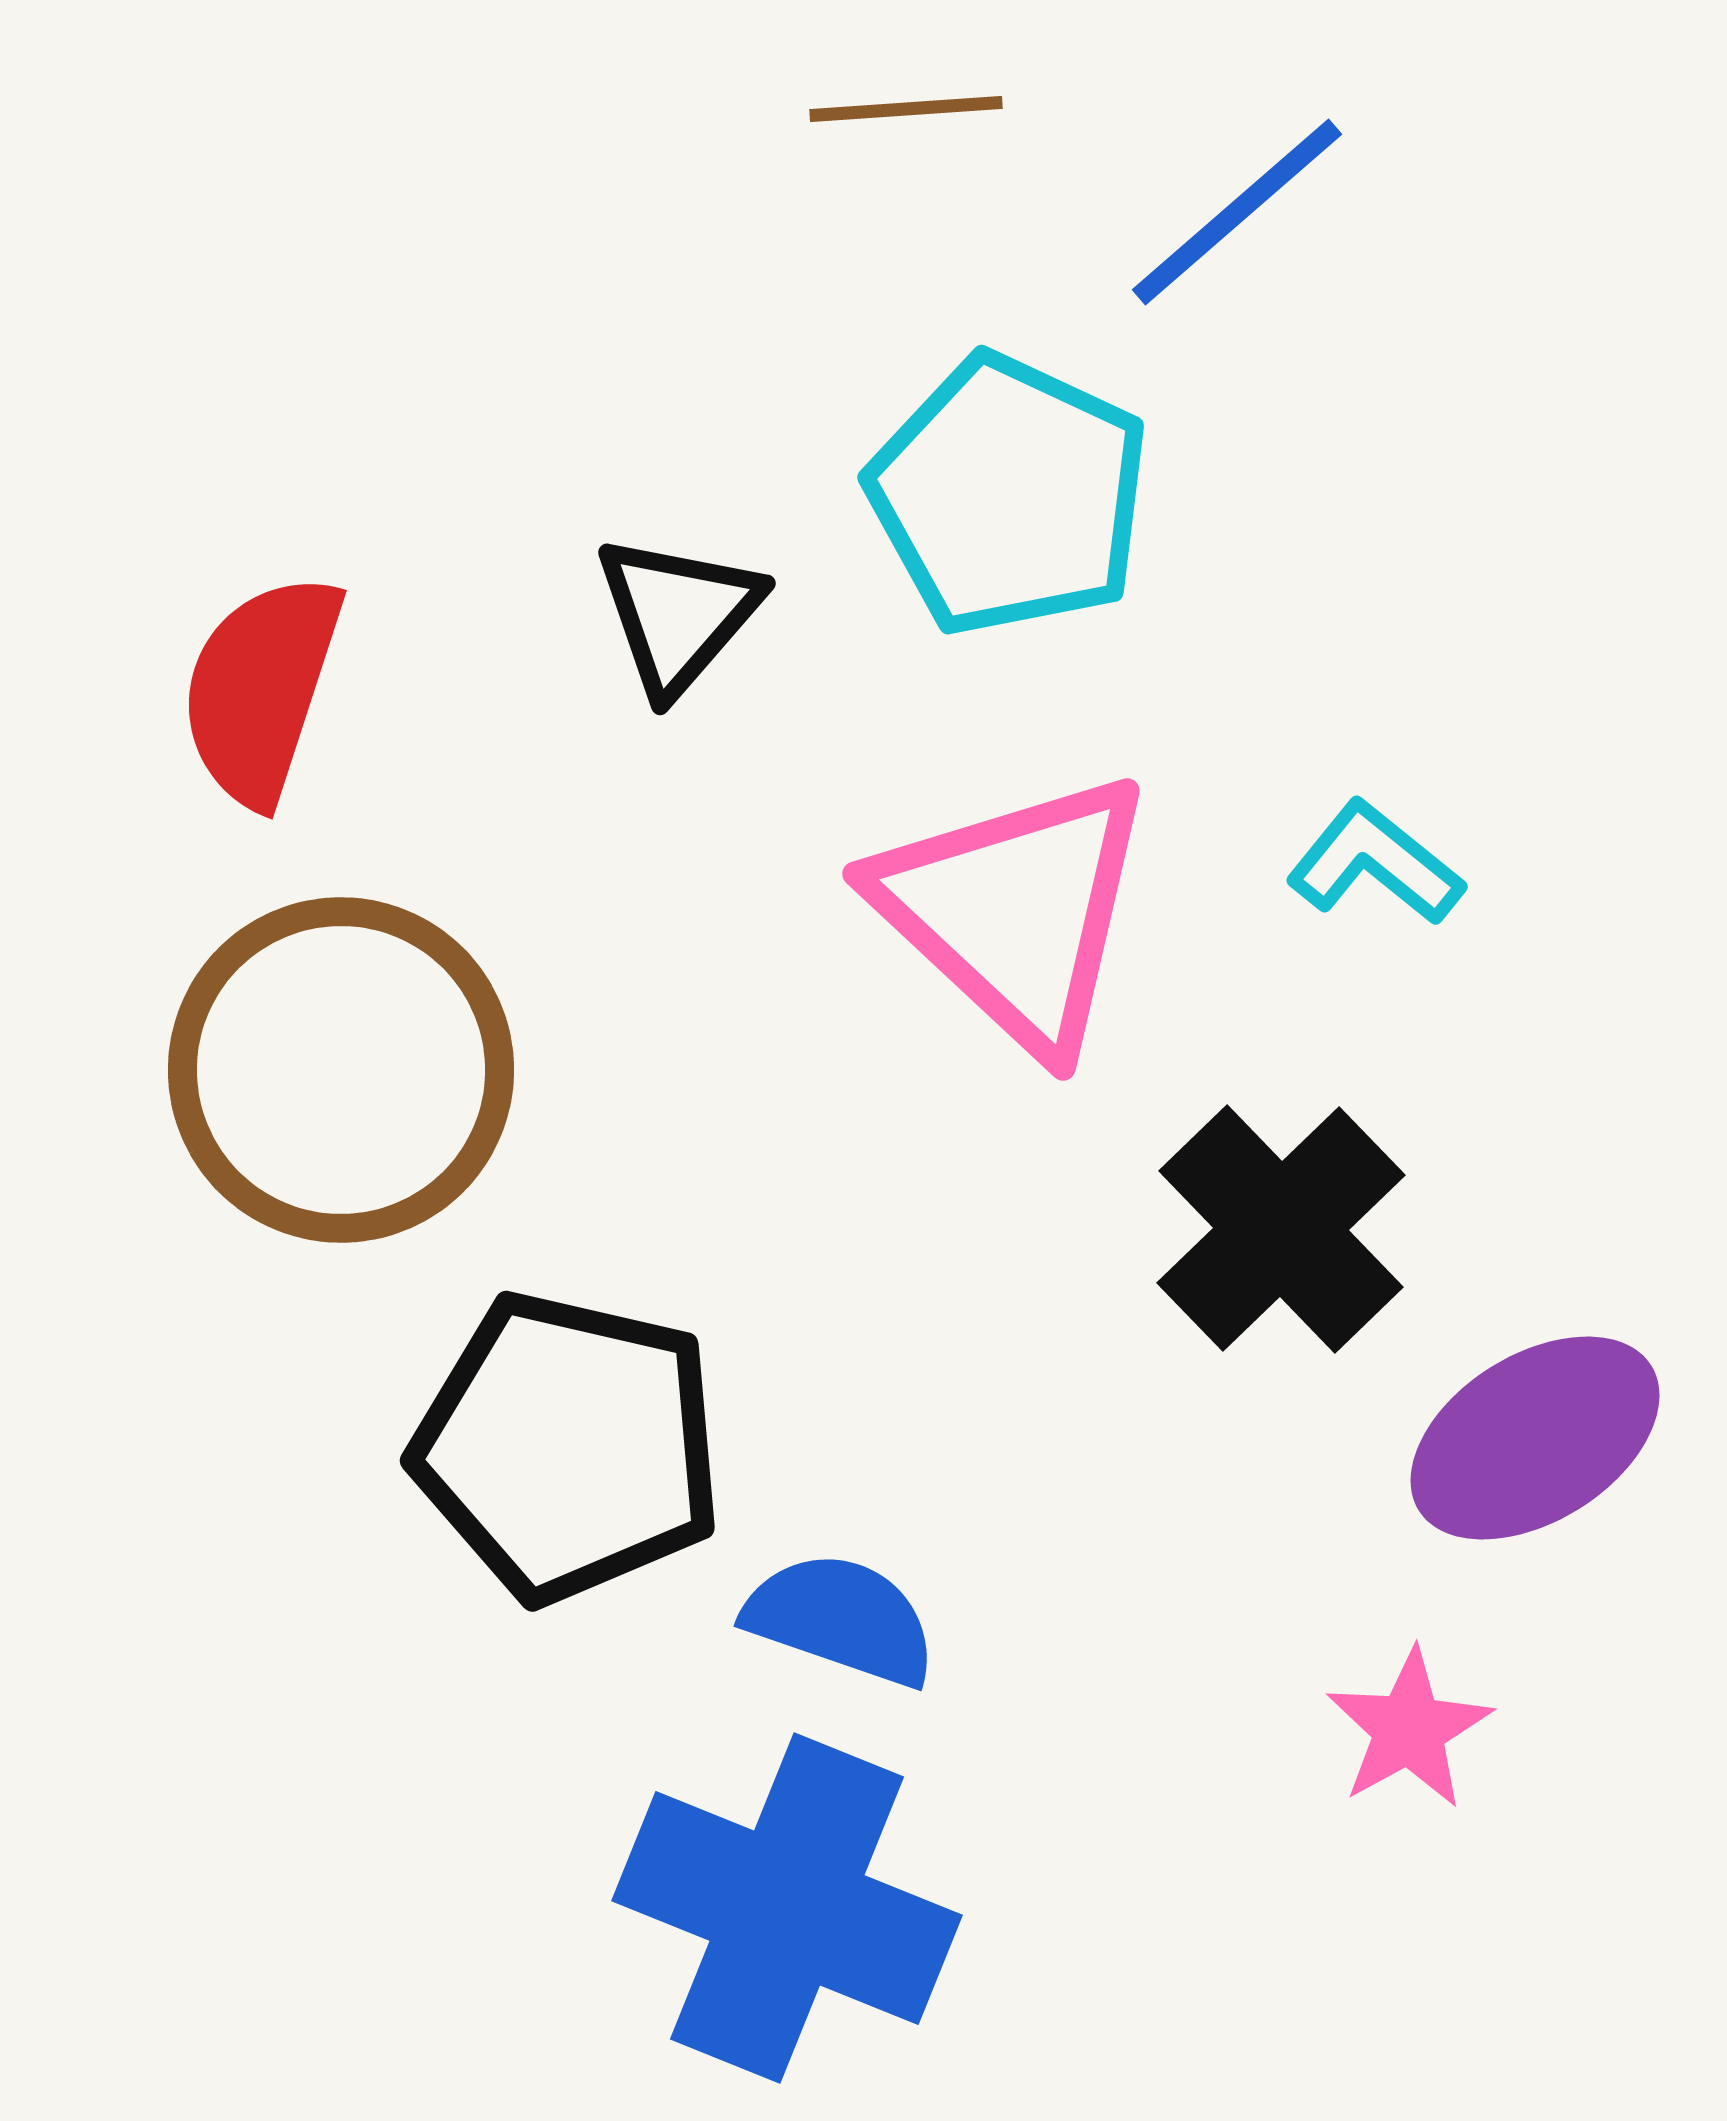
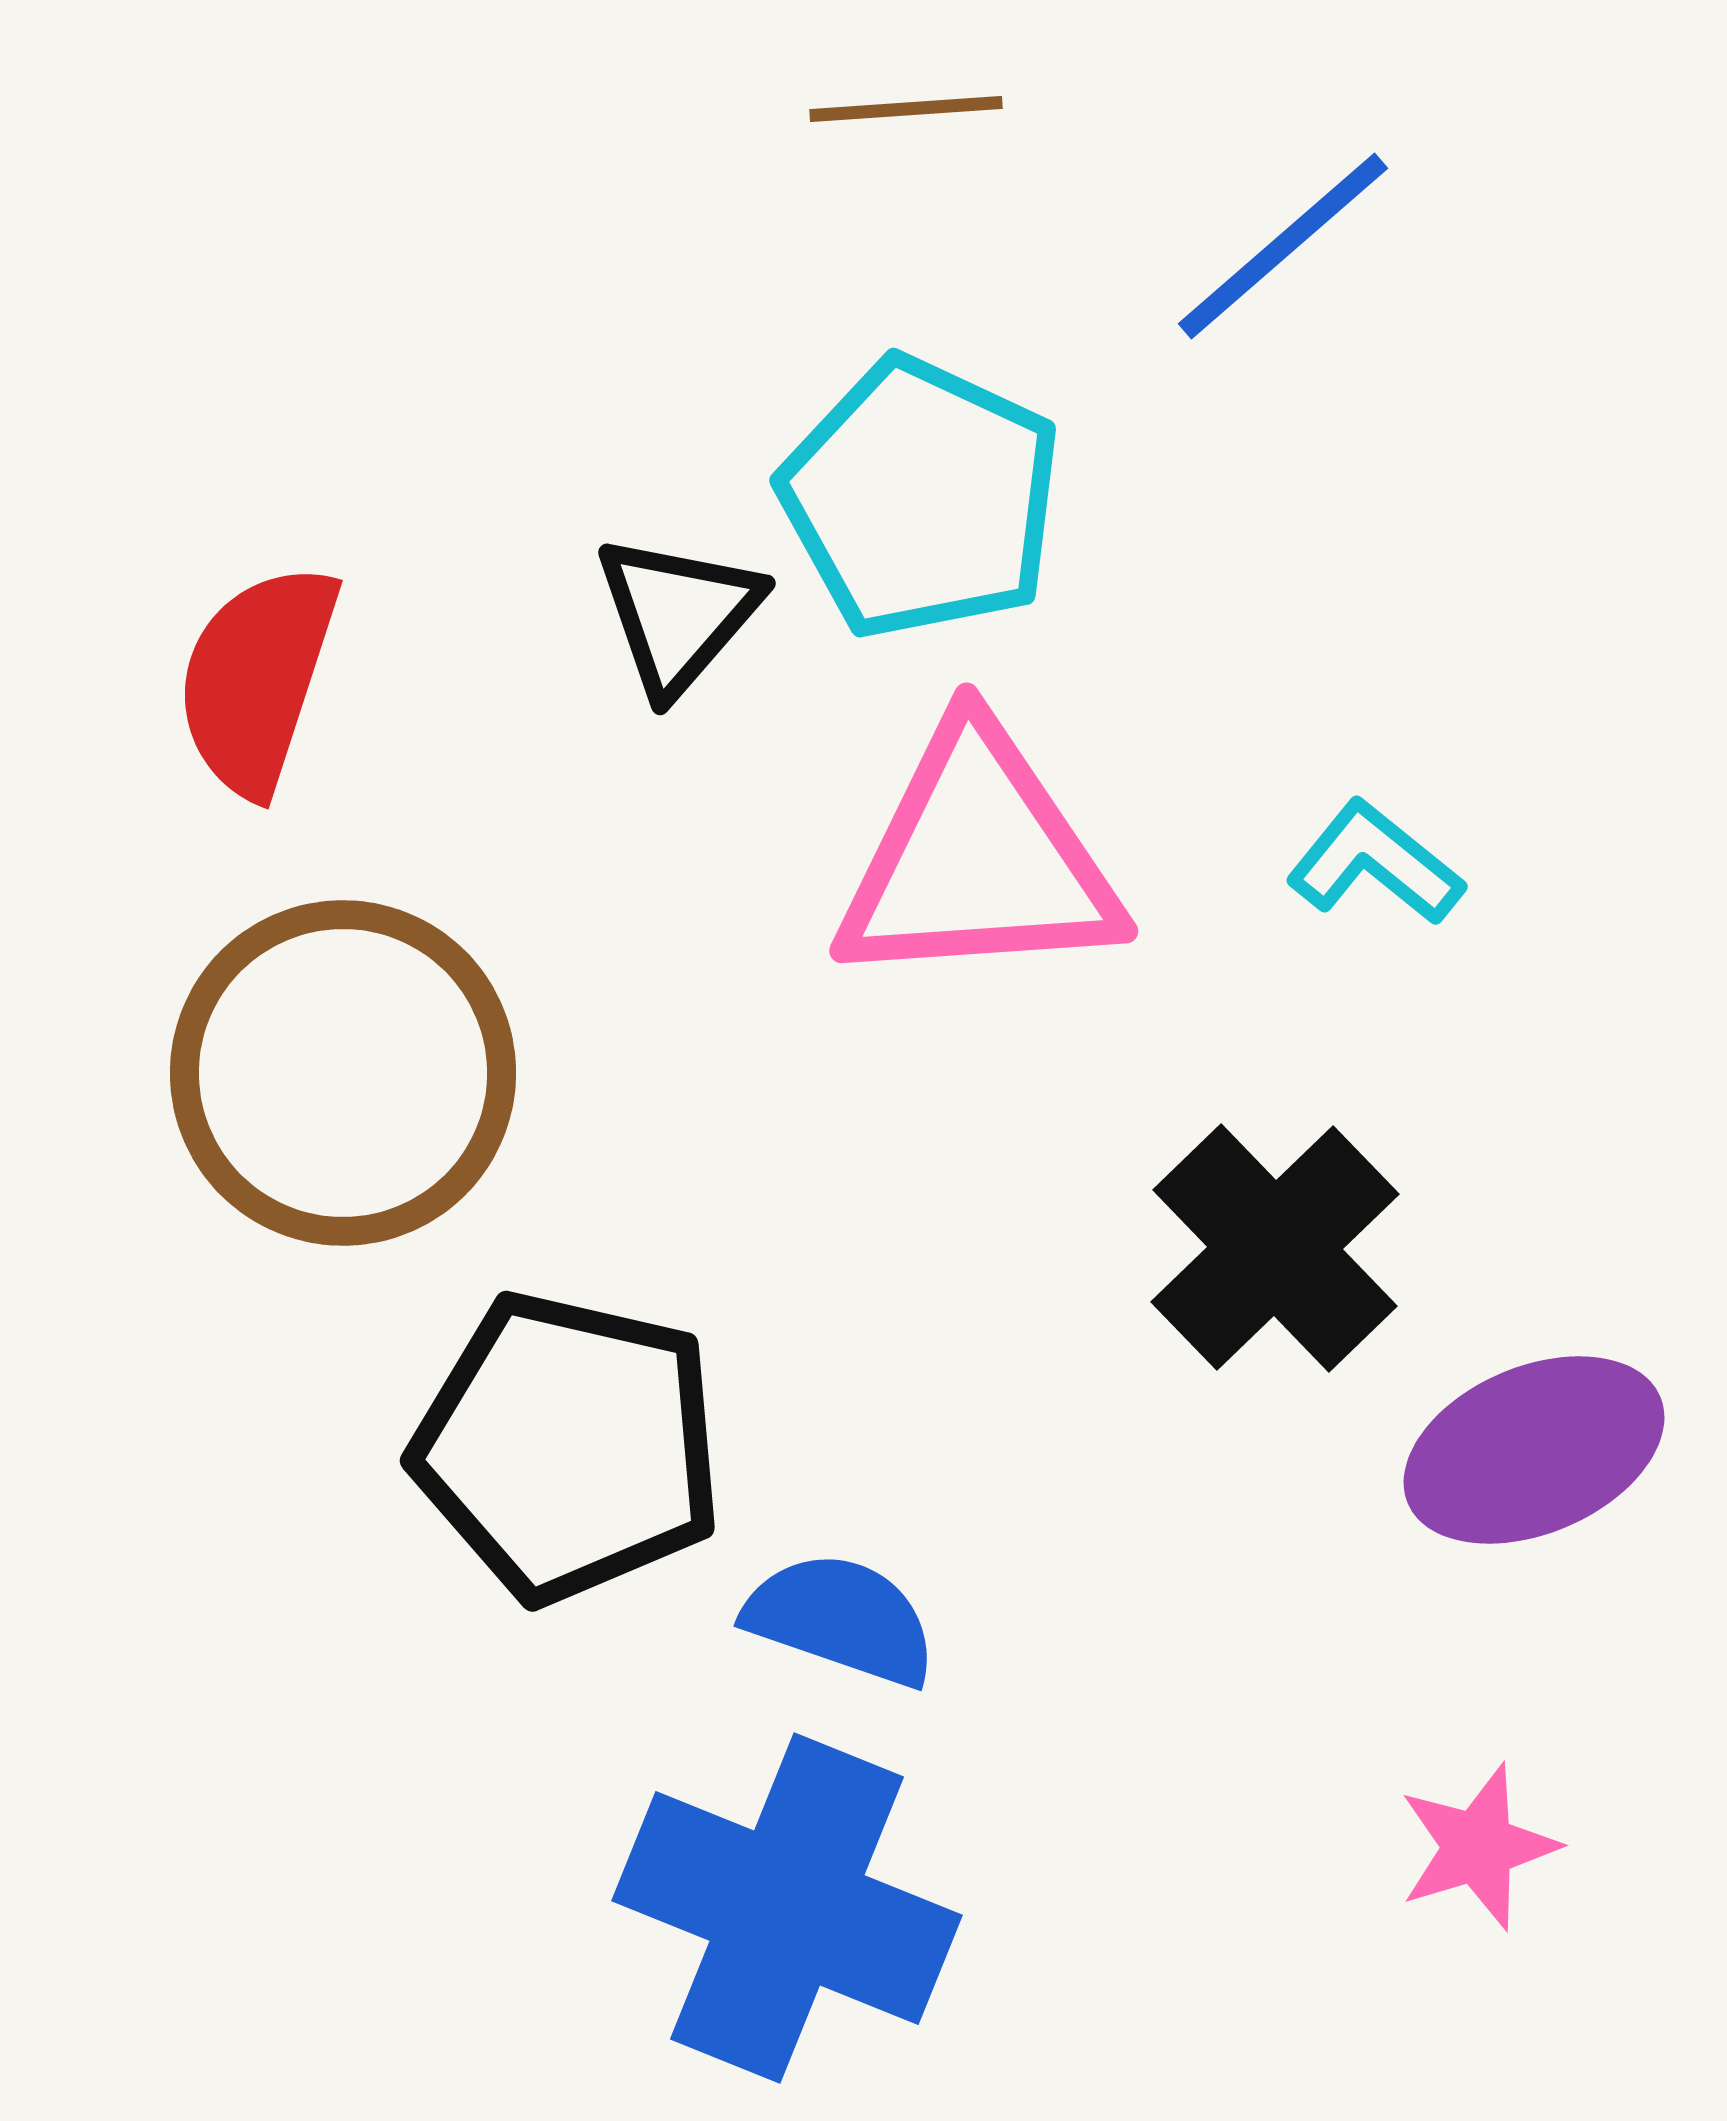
blue line: moved 46 px right, 34 px down
cyan pentagon: moved 88 px left, 3 px down
red semicircle: moved 4 px left, 10 px up
pink triangle: moved 37 px left, 52 px up; rotated 47 degrees counterclockwise
brown circle: moved 2 px right, 3 px down
black cross: moved 6 px left, 19 px down
purple ellipse: moved 1 px left, 12 px down; rotated 9 degrees clockwise
pink star: moved 69 px right, 118 px down; rotated 12 degrees clockwise
